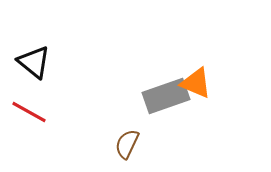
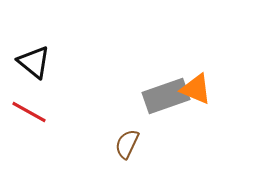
orange triangle: moved 6 px down
